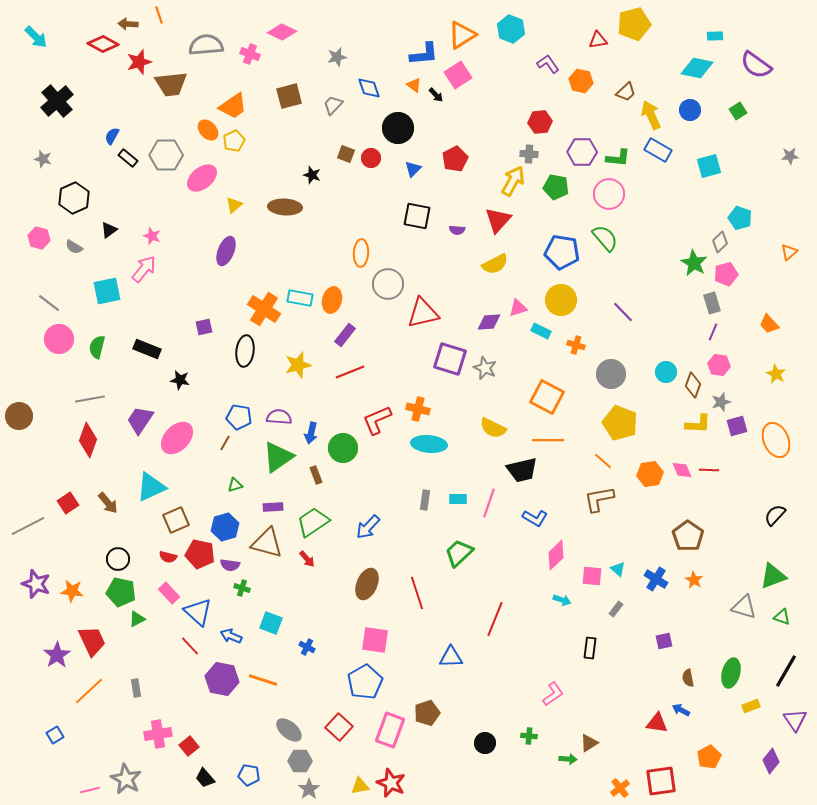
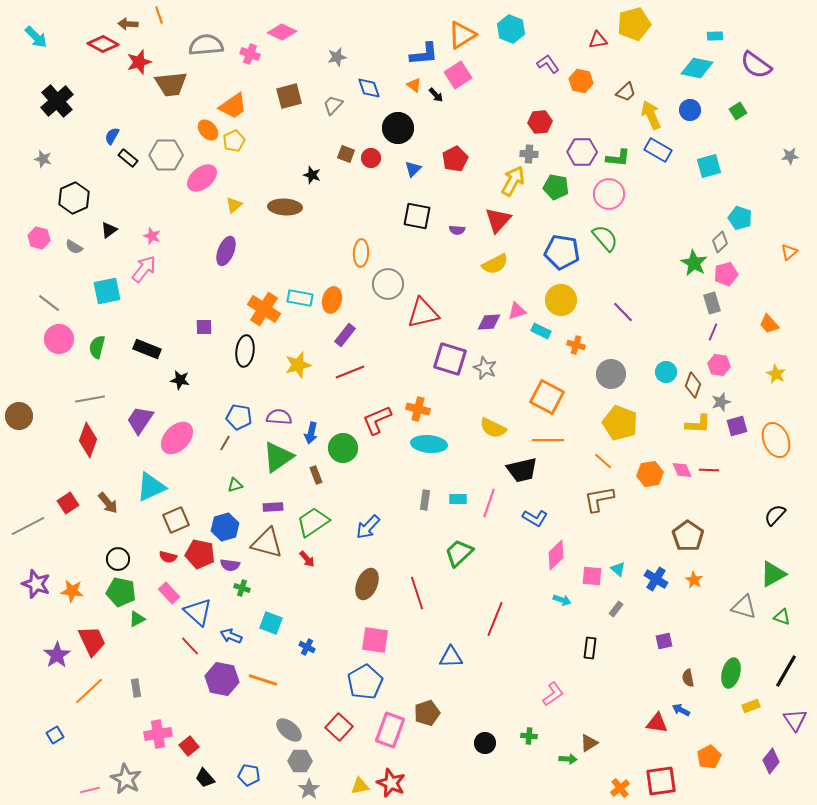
pink triangle at (518, 308): moved 1 px left, 3 px down
purple square at (204, 327): rotated 12 degrees clockwise
green triangle at (773, 576): moved 2 px up; rotated 8 degrees counterclockwise
